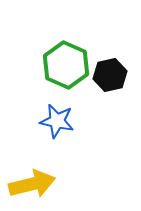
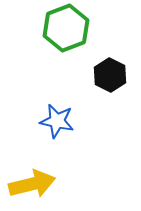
green hexagon: moved 37 px up; rotated 15 degrees clockwise
black hexagon: rotated 20 degrees counterclockwise
